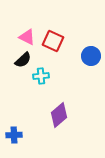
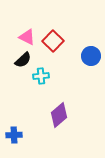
red square: rotated 20 degrees clockwise
